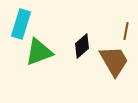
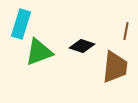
black diamond: rotated 60 degrees clockwise
brown trapezoid: moved 1 px right, 6 px down; rotated 36 degrees clockwise
